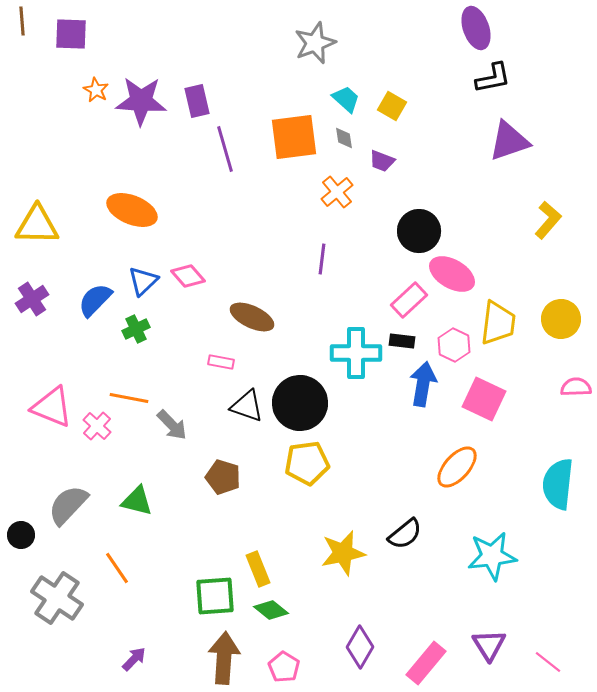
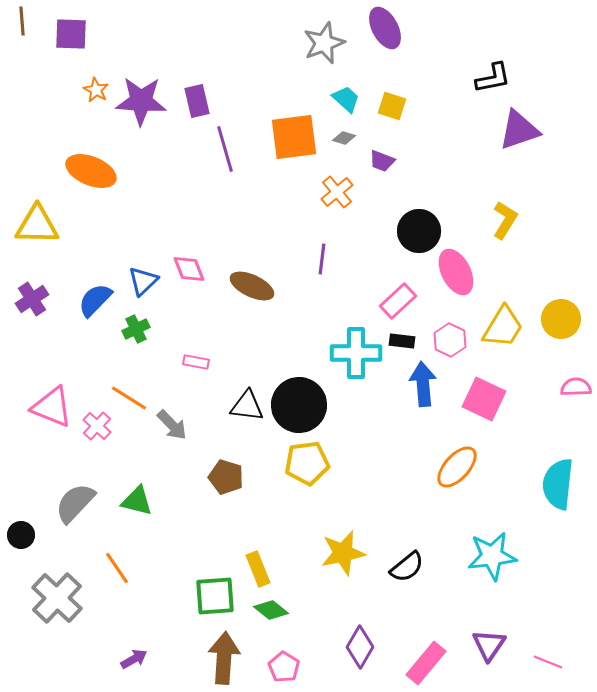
purple ellipse at (476, 28): moved 91 px left; rotated 9 degrees counterclockwise
gray star at (315, 43): moved 9 px right
yellow square at (392, 106): rotated 12 degrees counterclockwise
gray diamond at (344, 138): rotated 65 degrees counterclockwise
purple triangle at (509, 141): moved 10 px right, 11 px up
orange ellipse at (132, 210): moved 41 px left, 39 px up
yellow L-shape at (548, 220): moved 43 px left; rotated 9 degrees counterclockwise
pink ellipse at (452, 274): moved 4 px right, 2 px up; rotated 33 degrees clockwise
pink diamond at (188, 276): moved 1 px right, 7 px up; rotated 20 degrees clockwise
pink rectangle at (409, 300): moved 11 px left, 1 px down
brown ellipse at (252, 317): moved 31 px up
yellow trapezoid at (498, 323): moved 5 px right, 4 px down; rotated 24 degrees clockwise
pink hexagon at (454, 345): moved 4 px left, 5 px up
pink rectangle at (221, 362): moved 25 px left
blue arrow at (423, 384): rotated 15 degrees counterclockwise
orange line at (129, 398): rotated 21 degrees clockwise
black circle at (300, 403): moved 1 px left, 2 px down
black triangle at (247, 406): rotated 12 degrees counterclockwise
brown pentagon at (223, 477): moved 3 px right
gray semicircle at (68, 505): moved 7 px right, 2 px up
black semicircle at (405, 534): moved 2 px right, 33 px down
gray cross at (57, 598): rotated 9 degrees clockwise
purple triangle at (489, 645): rotated 6 degrees clockwise
purple arrow at (134, 659): rotated 16 degrees clockwise
pink line at (548, 662): rotated 16 degrees counterclockwise
